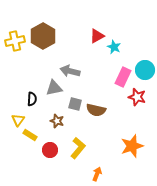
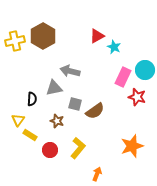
brown semicircle: moved 1 px left, 1 px down; rotated 48 degrees counterclockwise
